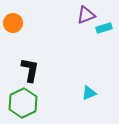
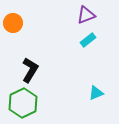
cyan rectangle: moved 16 px left, 12 px down; rotated 21 degrees counterclockwise
black L-shape: rotated 20 degrees clockwise
cyan triangle: moved 7 px right
